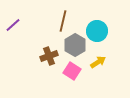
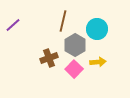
cyan circle: moved 2 px up
brown cross: moved 2 px down
yellow arrow: rotated 28 degrees clockwise
pink square: moved 2 px right, 2 px up; rotated 12 degrees clockwise
